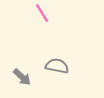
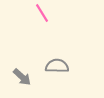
gray semicircle: rotated 10 degrees counterclockwise
